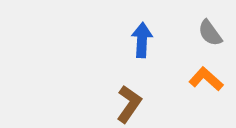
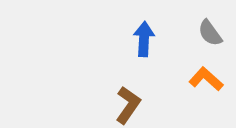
blue arrow: moved 2 px right, 1 px up
brown L-shape: moved 1 px left, 1 px down
